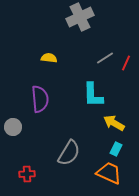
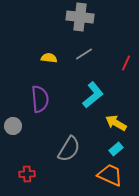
gray cross: rotated 32 degrees clockwise
gray line: moved 21 px left, 4 px up
cyan L-shape: rotated 128 degrees counterclockwise
yellow arrow: moved 2 px right
gray circle: moved 1 px up
cyan rectangle: rotated 24 degrees clockwise
gray semicircle: moved 4 px up
orange trapezoid: moved 1 px right, 2 px down
